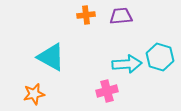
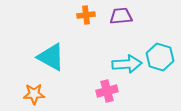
orange star: rotated 10 degrees clockwise
